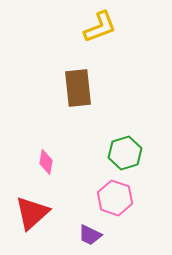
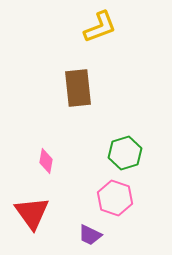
pink diamond: moved 1 px up
red triangle: rotated 24 degrees counterclockwise
